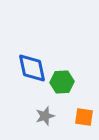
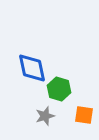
green hexagon: moved 3 px left, 7 px down; rotated 20 degrees clockwise
orange square: moved 2 px up
